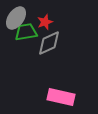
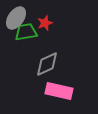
red star: moved 1 px down
gray diamond: moved 2 px left, 21 px down
pink rectangle: moved 2 px left, 6 px up
